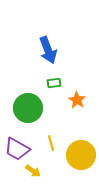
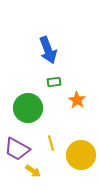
green rectangle: moved 1 px up
